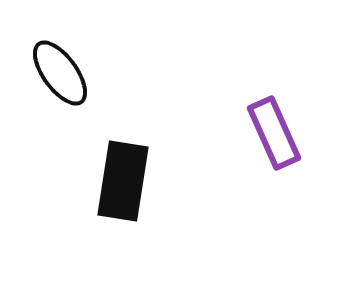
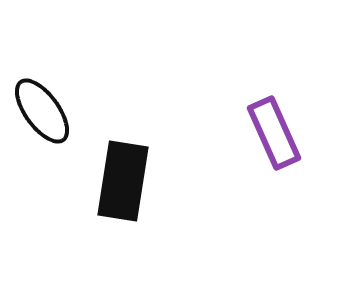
black ellipse: moved 18 px left, 38 px down
